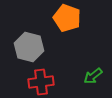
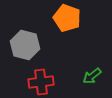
gray hexagon: moved 4 px left, 2 px up
green arrow: moved 1 px left
